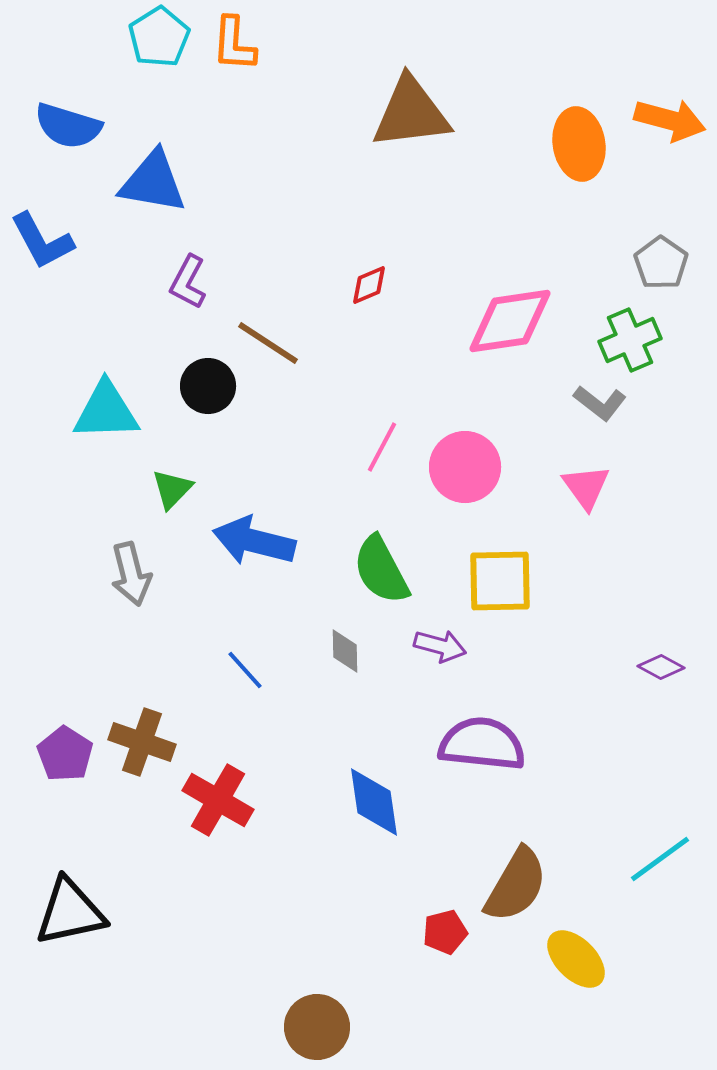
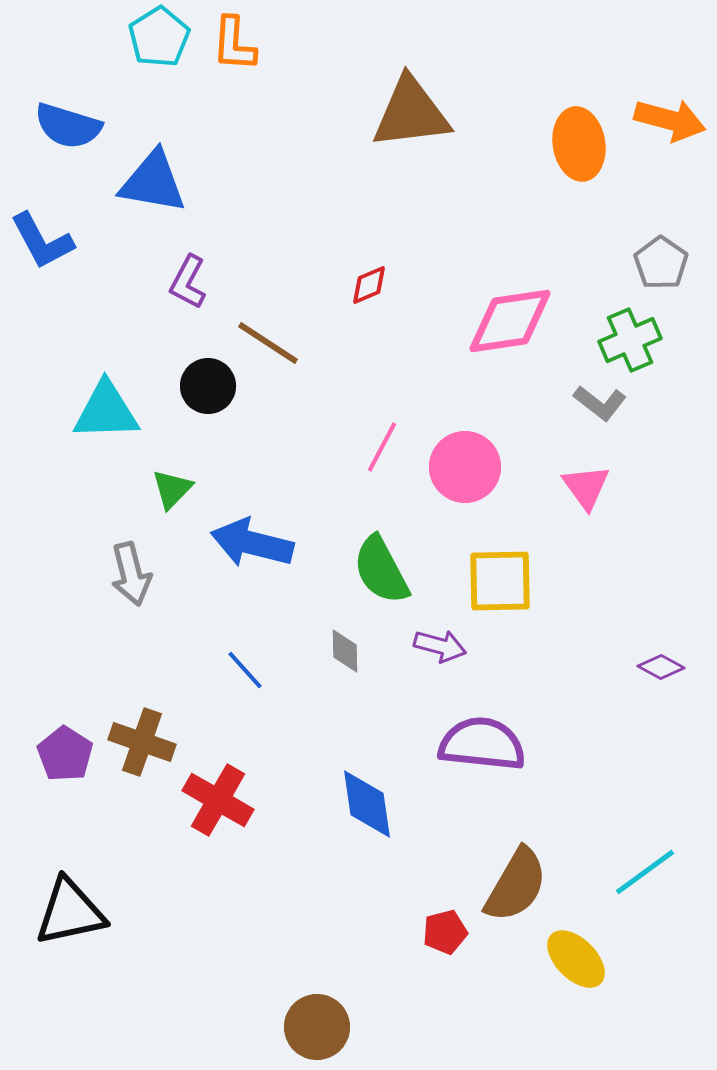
blue arrow: moved 2 px left, 2 px down
blue diamond: moved 7 px left, 2 px down
cyan line: moved 15 px left, 13 px down
